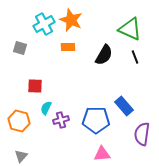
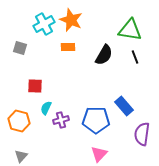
green triangle: moved 1 px down; rotated 15 degrees counterclockwise
pink triangle: moved 3 px left; rotated 42 degrees counterclockwise
